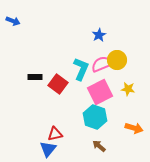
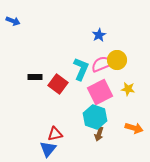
brown arrow: moved 12 px up; rotated 112 degrees counterclockwise
